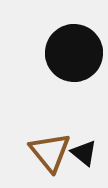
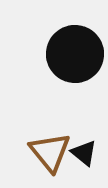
black circle: moved 1 px right, 1 px down
